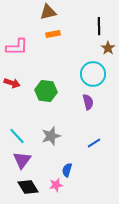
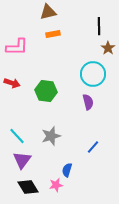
blue line: moved 1 px left, 4 px down; rotated 16 degrees counterclockwise
